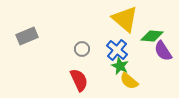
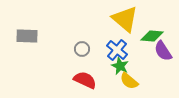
gray rectangle: rotated 25 degrees clockwise
red semicircle: moved 6 px right; rotated 40 degrees counterclockwise
